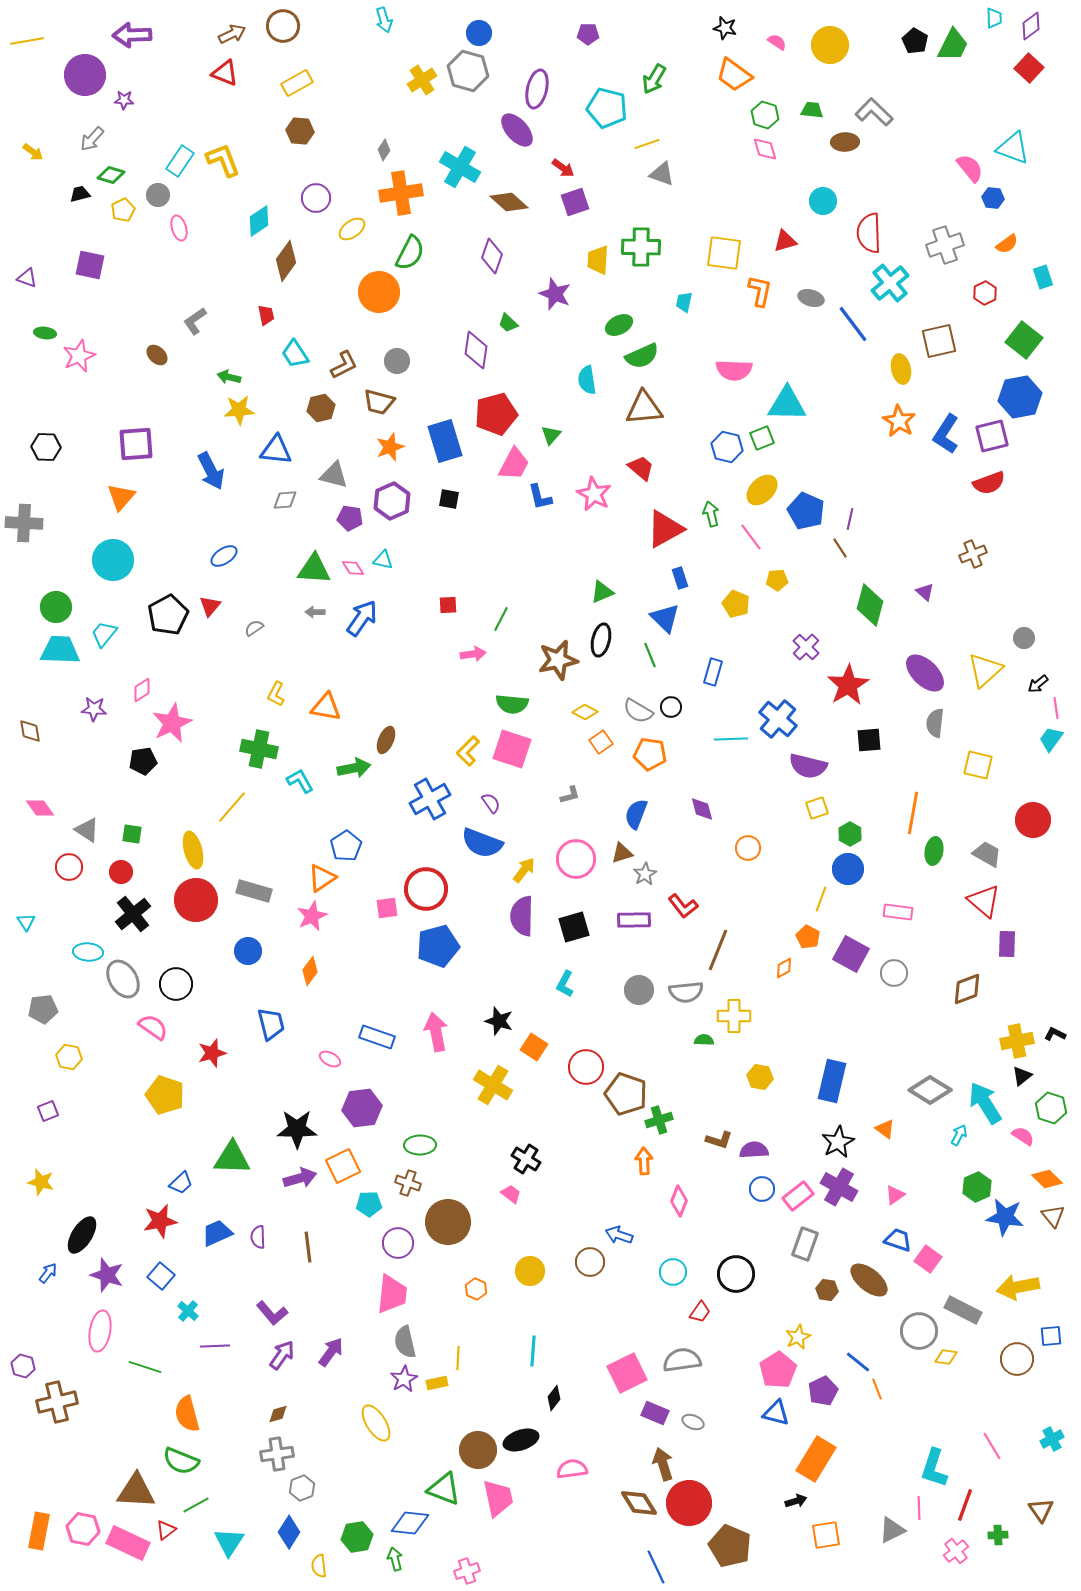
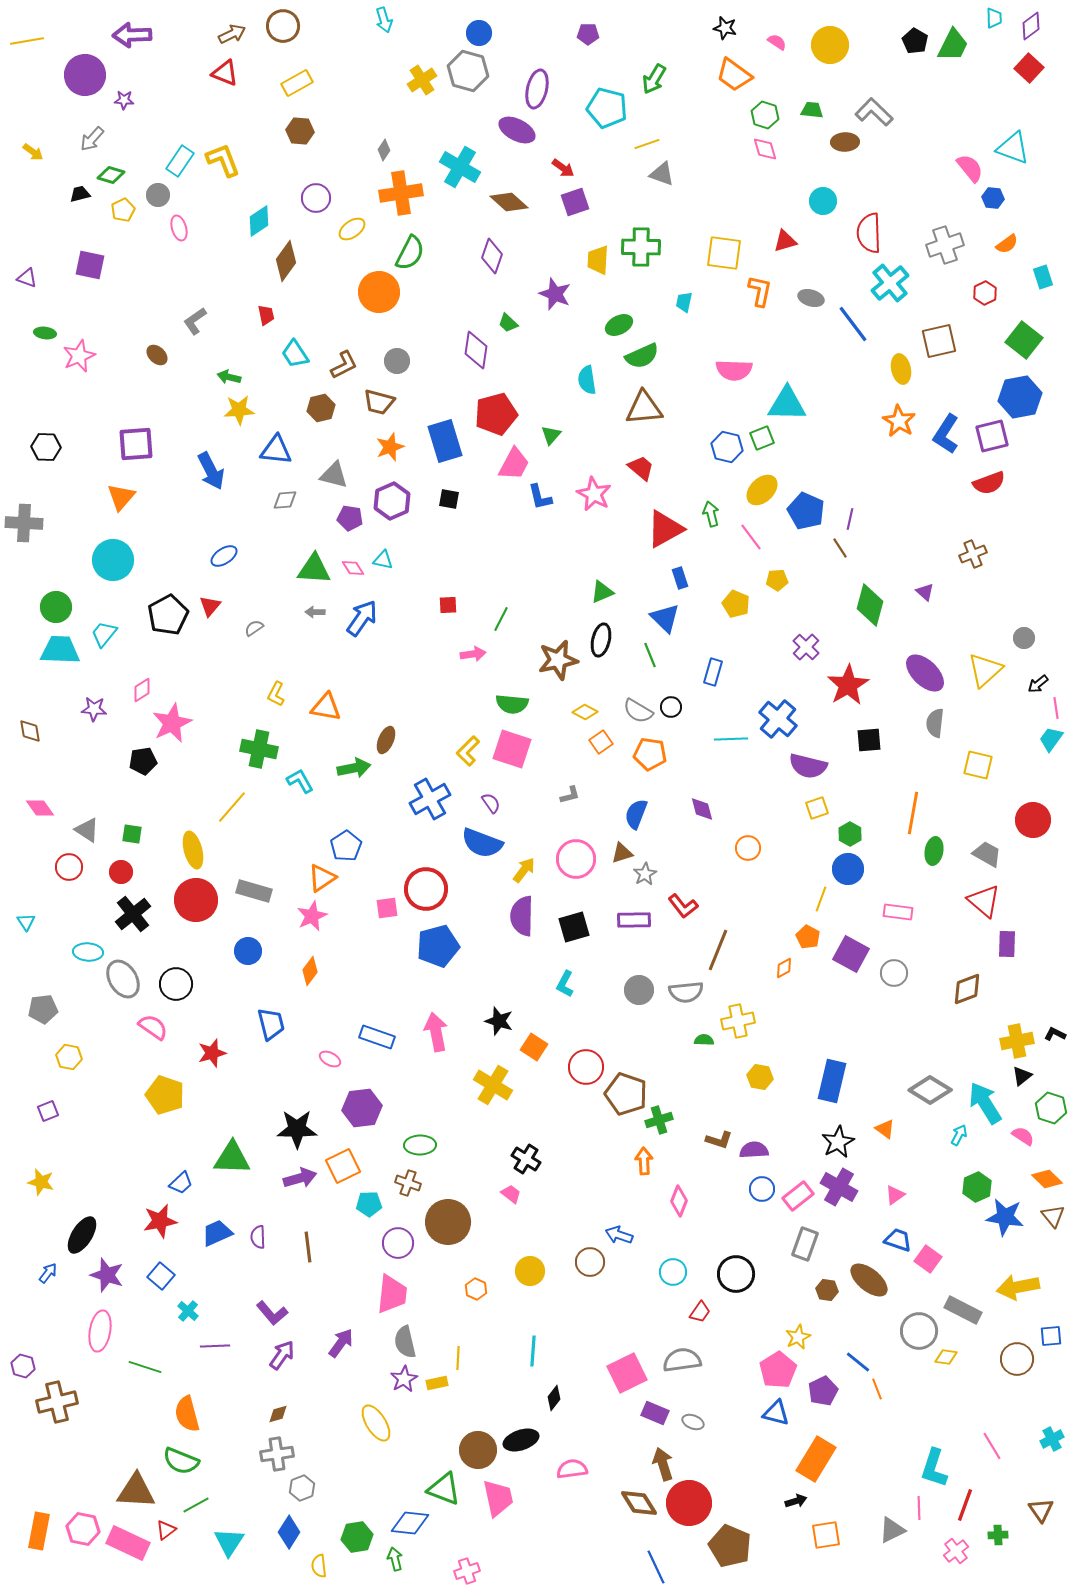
purple ellipse at (517, 130): rotated 21 degrees counterclockwise
yellow cross at (734, 1016): moved 4 px right, 5 px down; rotated 12 degrees counterclockwise
purple arrow at (331, 1352): moved 10 px right, 9 px up
